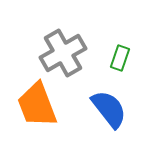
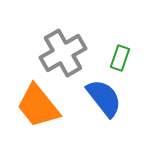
orange trapezoid: moved 1 px right, 1 px down; rotated 18 degrees counterclockwise
blue semicircle: moved 5 px left, 11 px up
